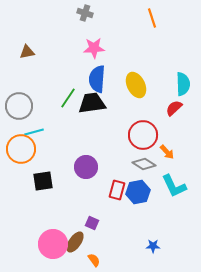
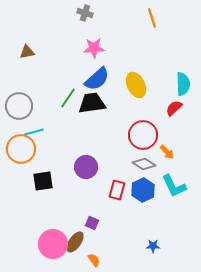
blue semicircle: rotated 136 degrees counterclockwise
blue hexagon: moved 5 px right, 2 px up; rotated 15 degrees counterclockwise
